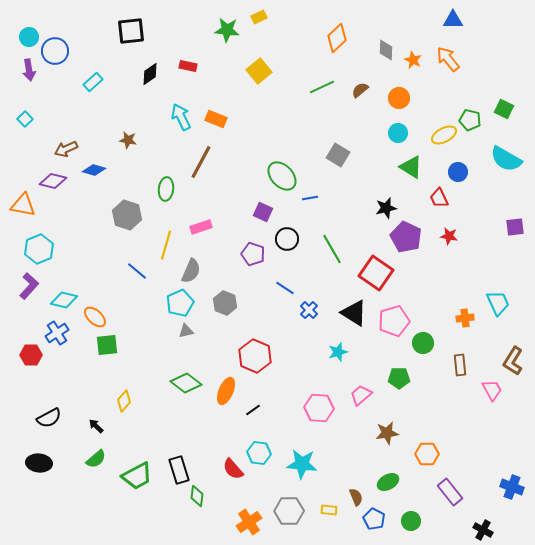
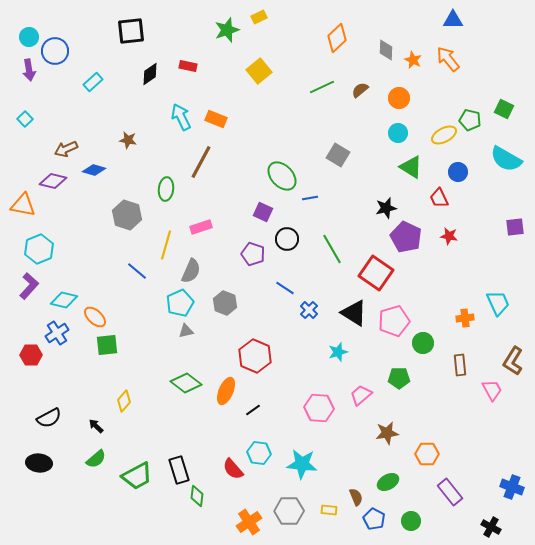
green star at (227, 30): rotated 25 degrees counterclockwise
black cross at (483, 530): moved 8 px right, 3 px up
